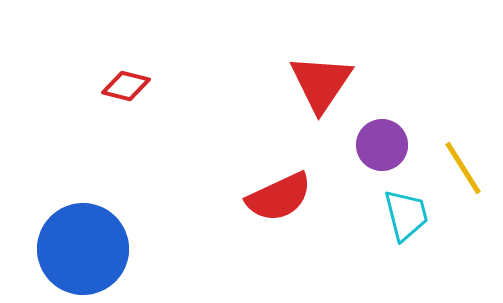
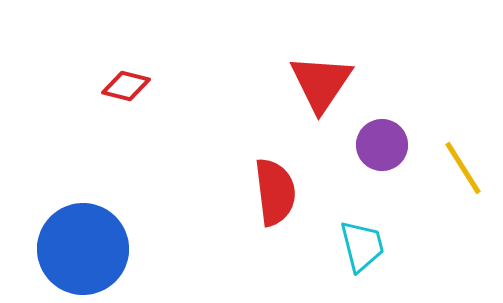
red semicircle: moved 4 px left, 5 px up; rotated 72 degrees counterclockwise
cyan trapezoid: moved 44 px left, 31 px down
